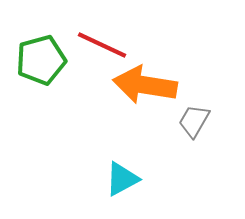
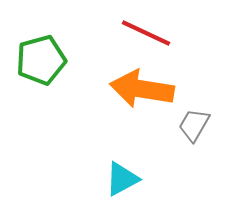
red line: moved 44 px right, 12 px up
orange arrow: moved 3 px left, 4 px down
gray trapezoid: moved 4 px down
